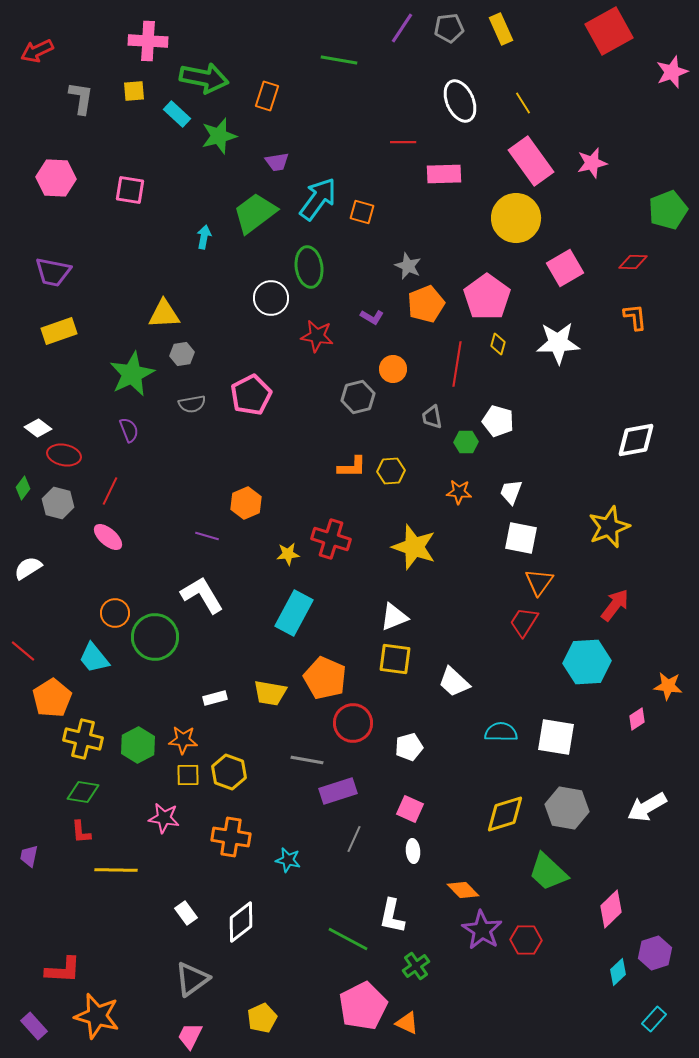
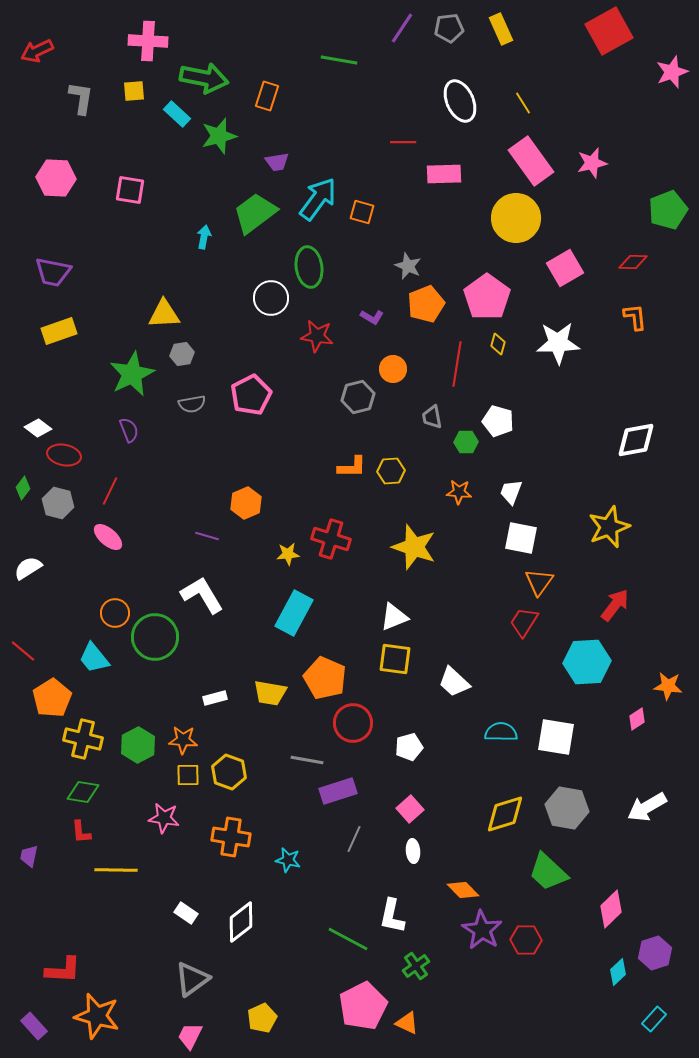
pink square at (410, 809): rotated 24 degrees clockwise
white rectangle at (186, 913): rotated 20 degrees counterclockwise
